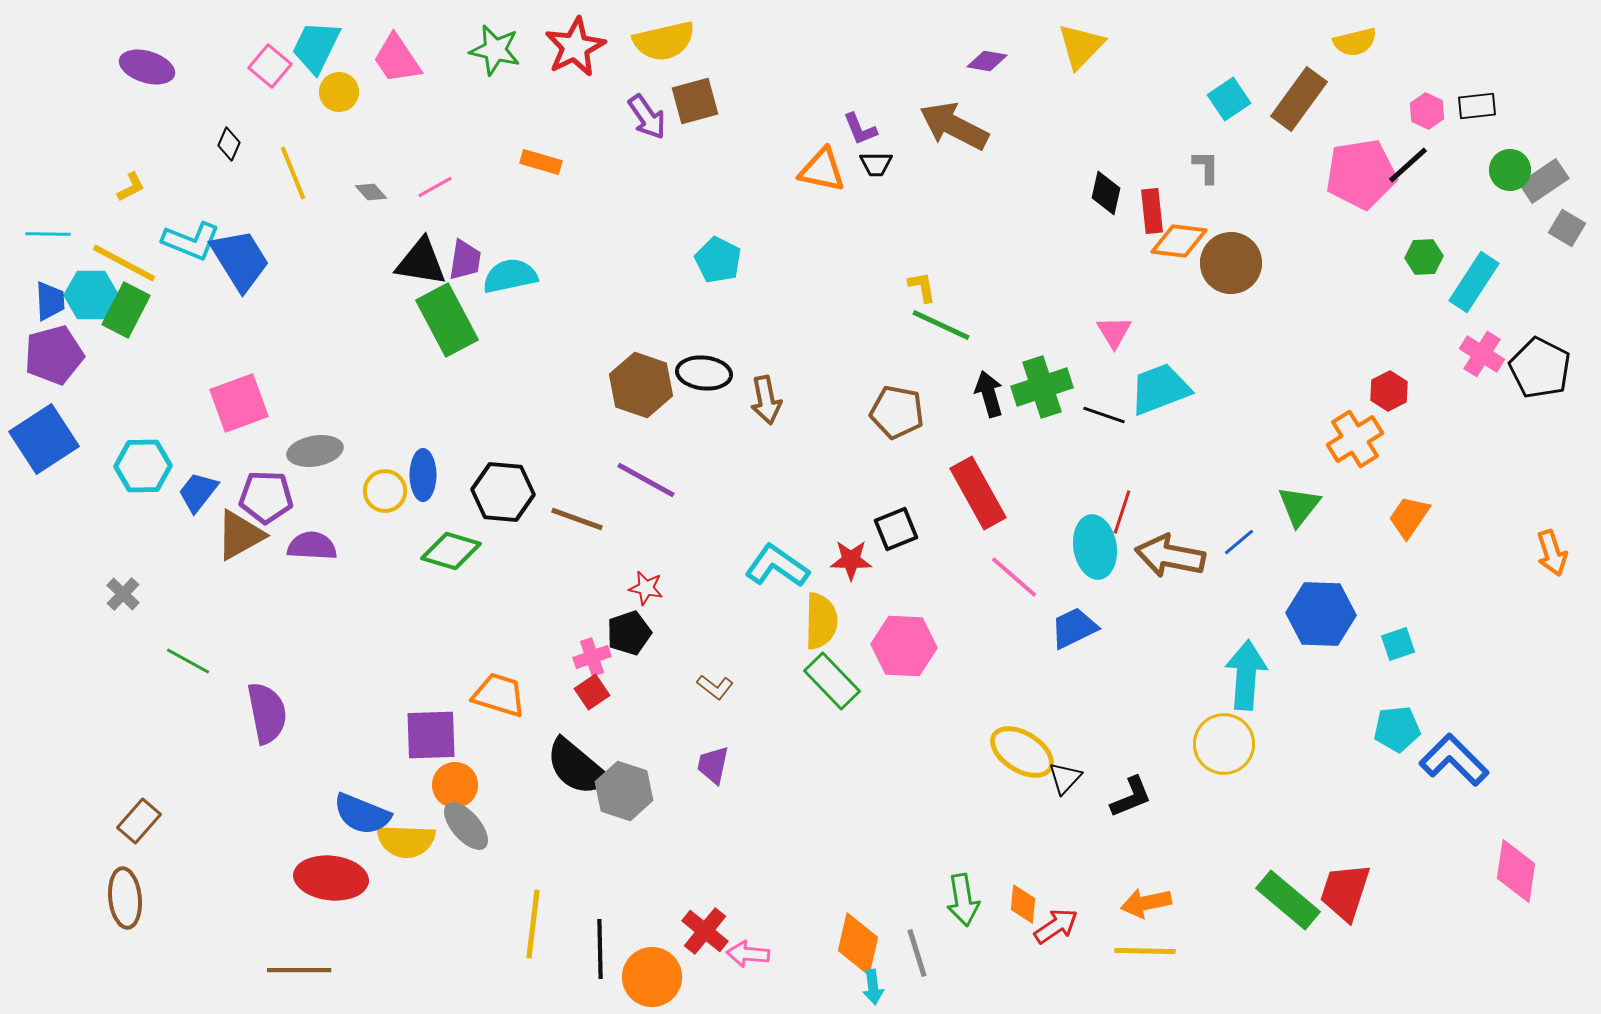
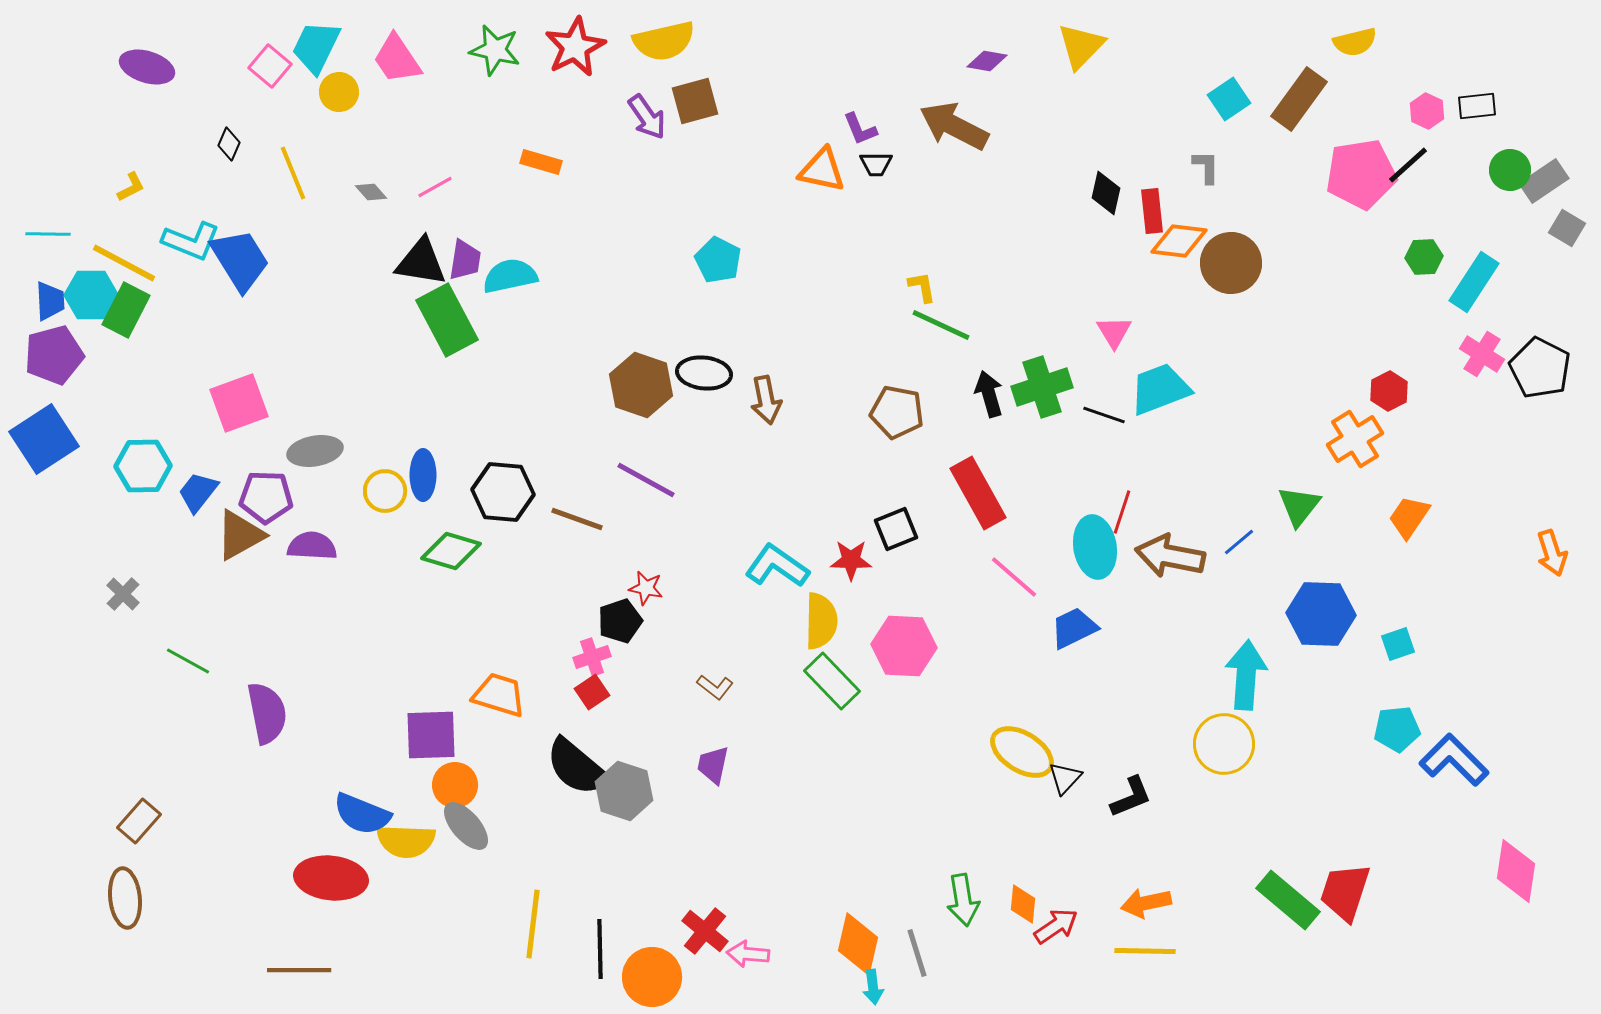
black pentagon at (629, 633): moved 9 px left, 12 px up
